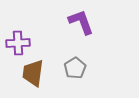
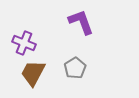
purple cross: moved 6 px right; rotated 25 degrees clockwise
brown trapezoid: rotated 20 degrees clockwise
